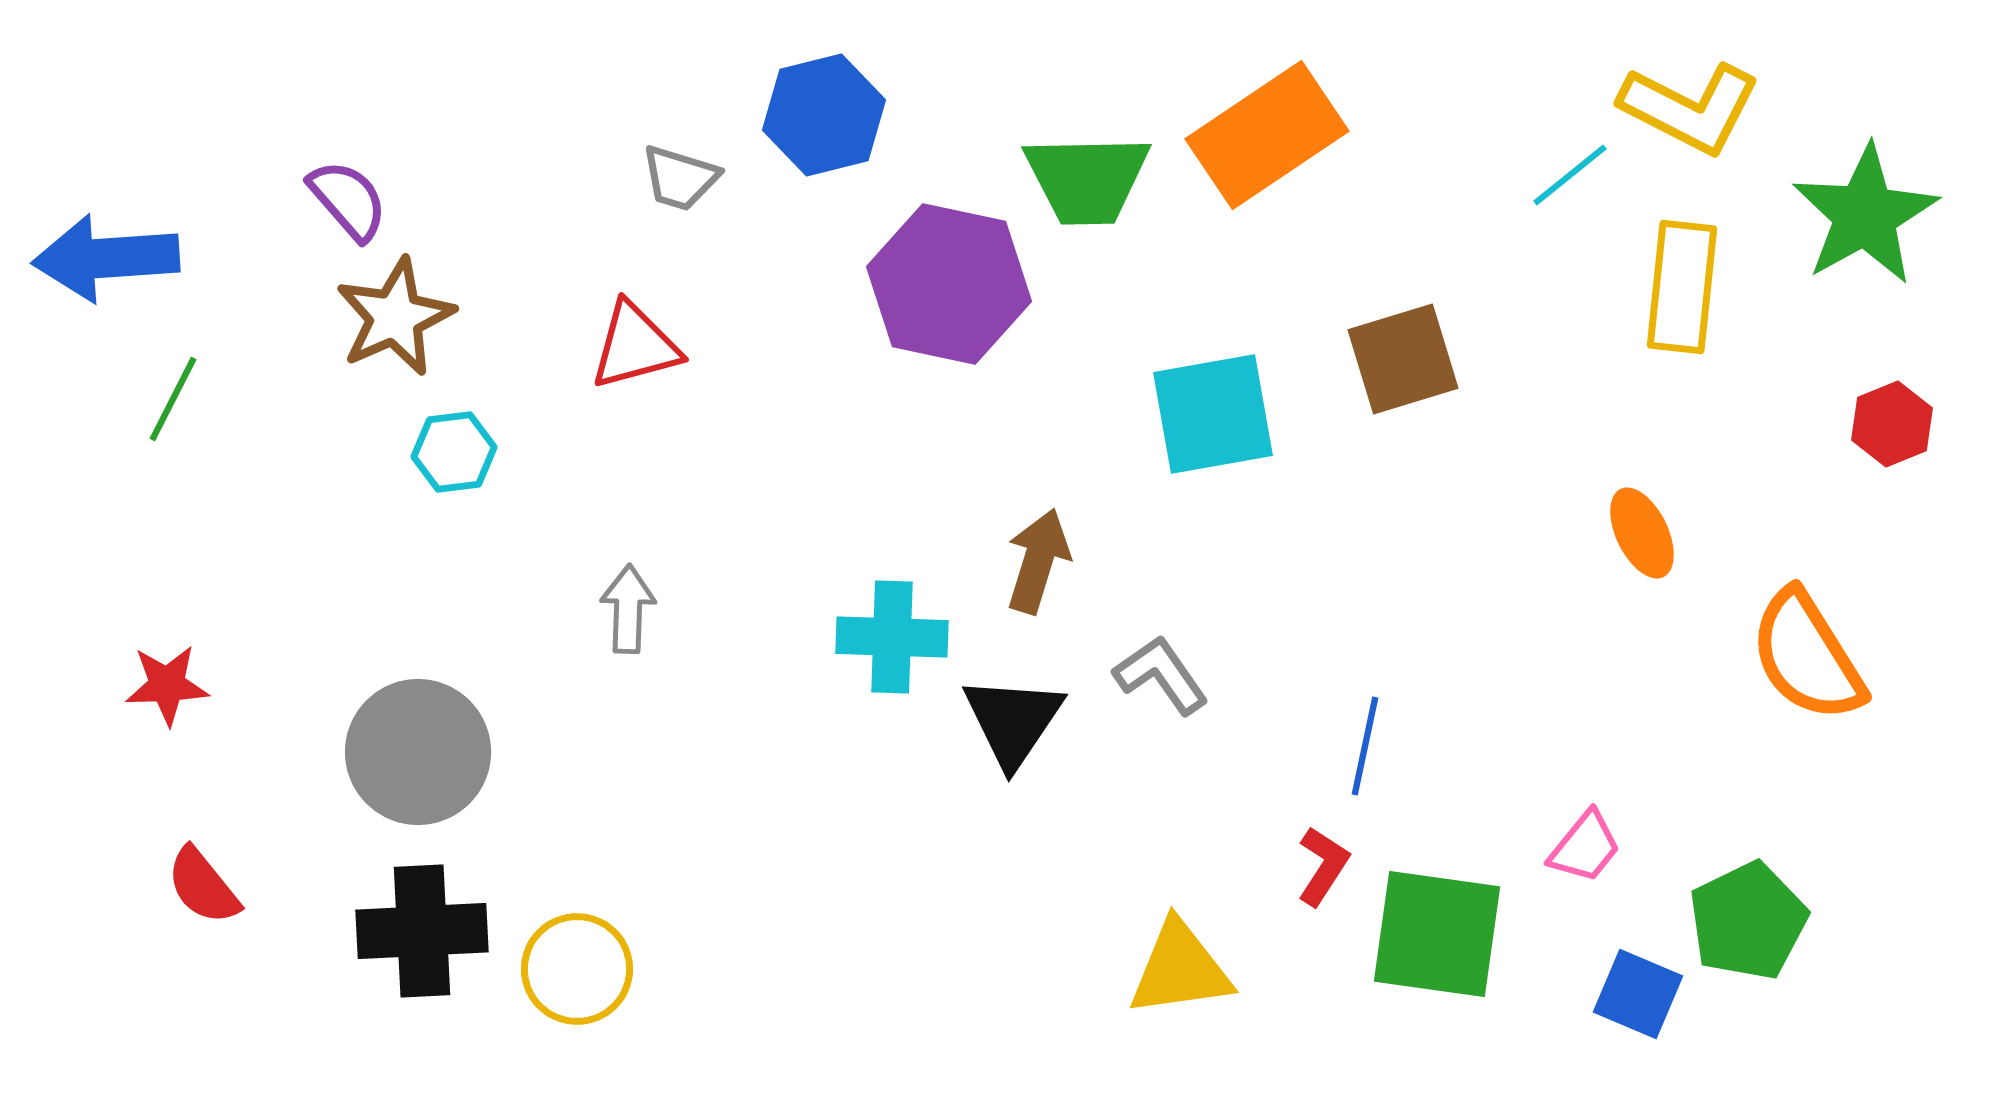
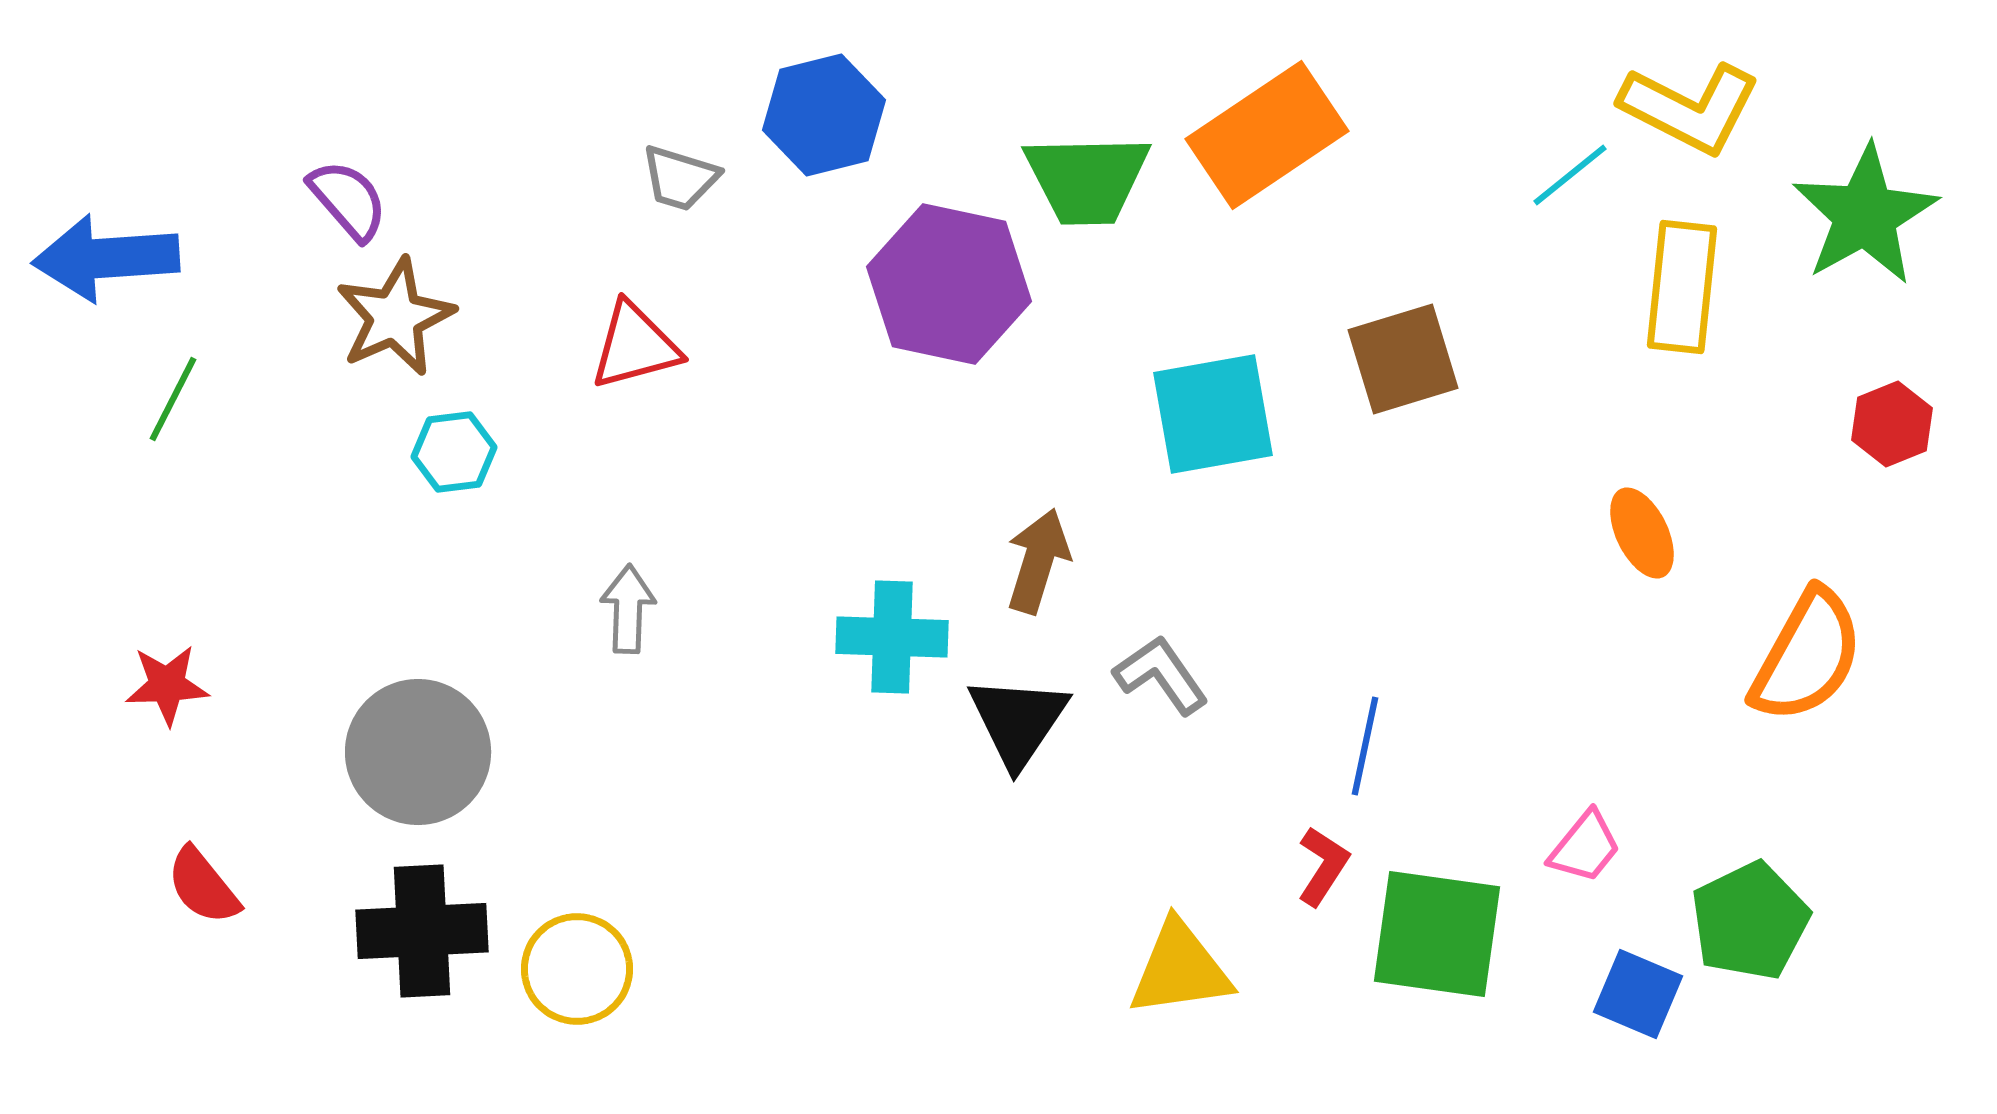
orange semicircle: rotated 119 degrees counterclockwise
black triangle: moved 5 px right
green pentagon: moved 2 px right
